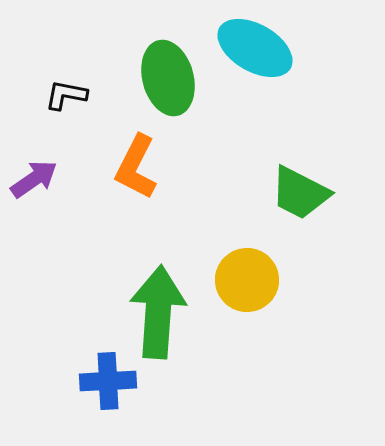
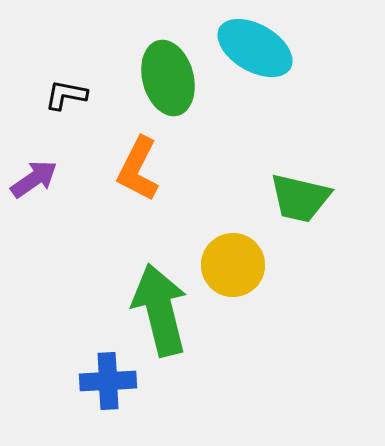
orange L-shape: moved 2 px right, 2 px down
green trapezoid: moved 5 px down; rotated 14 degrees counterclockwise
yellow circle: moved 14 px left, 15 px up
green arrow: moved 2 px right, 2 px up; rotated 18 degrees counterclockwise
